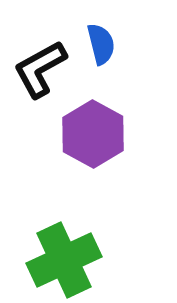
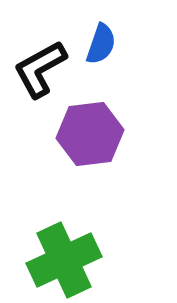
blue semicircle: rotated 33 degrees clockwise
purple hexagon: moved 3 px left; rotated 24 degrees clockwise
